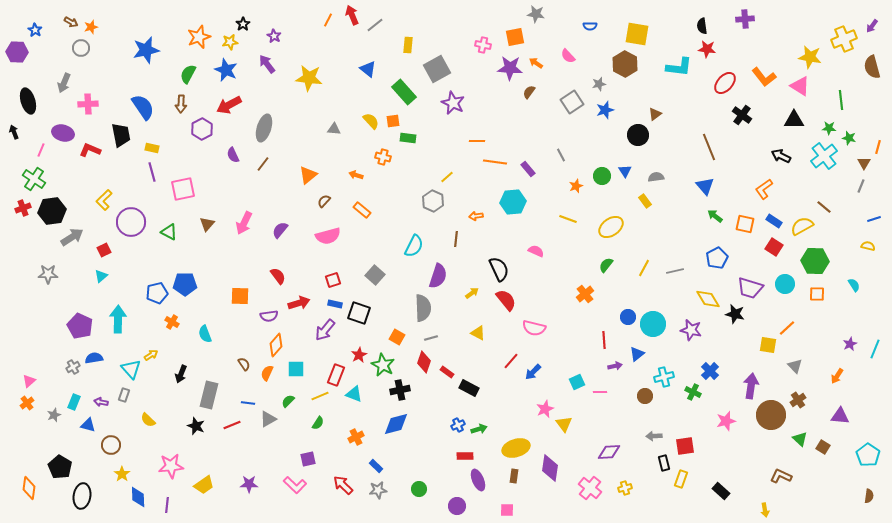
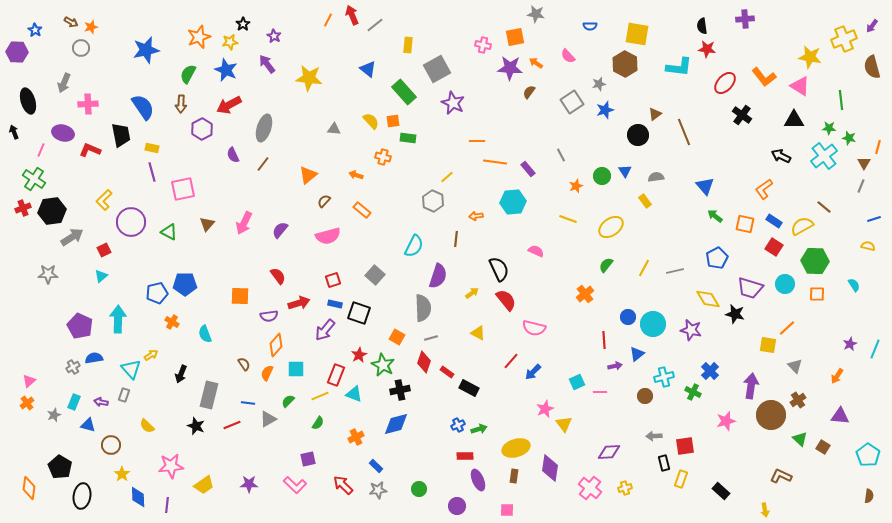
brown line at (709, 147): moved 25 px left, 15 px up
yellow semicircle at (148, 420): moved 1 px left, 6 px down
